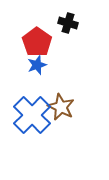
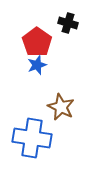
blue cross: moved 23 px down; rotated 36 degrees counterclockwise
